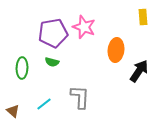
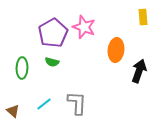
purple pentagon: rotated 20 degrees counterclockwise
black arrow: rotated 15 degrees counterclockwise
gray L-shape: moved 3 px left, 6 px down
